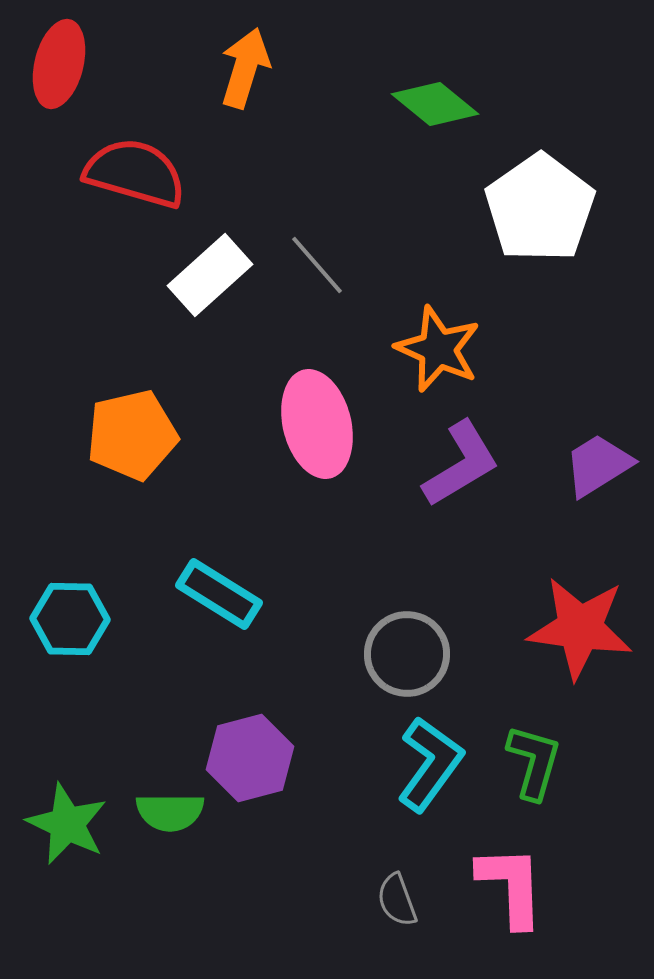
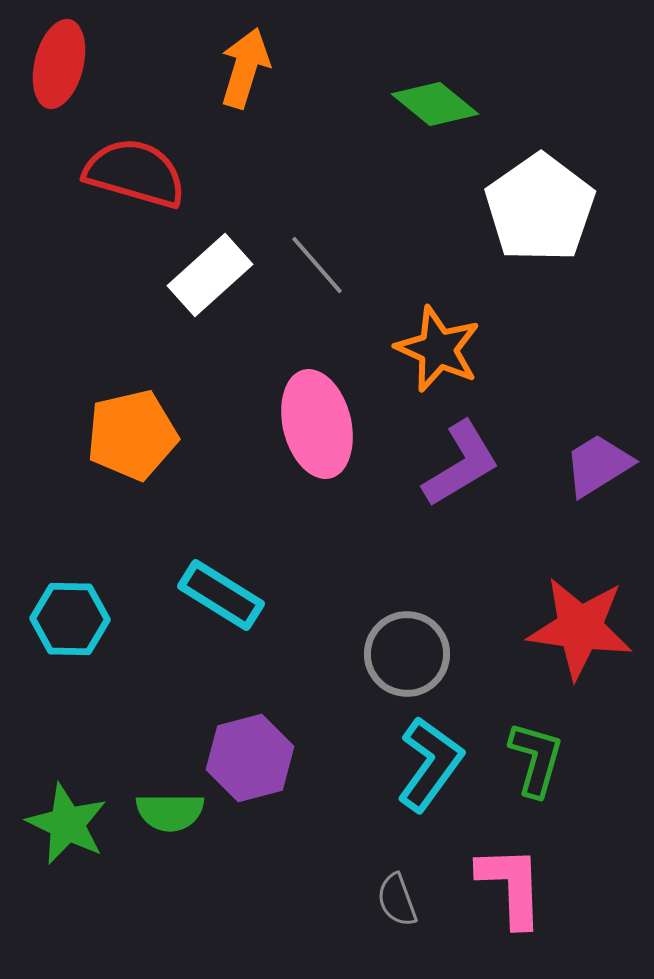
cyan rectangle: moved 2 px right, 1 px down
green L-shape: moved 2 px right, 3 px up
